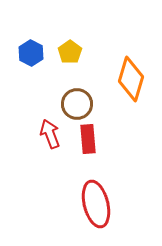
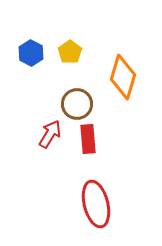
orange diamond: moved 8 px left, 2 px up
red arrow: rotated 52 degrees clockwise
